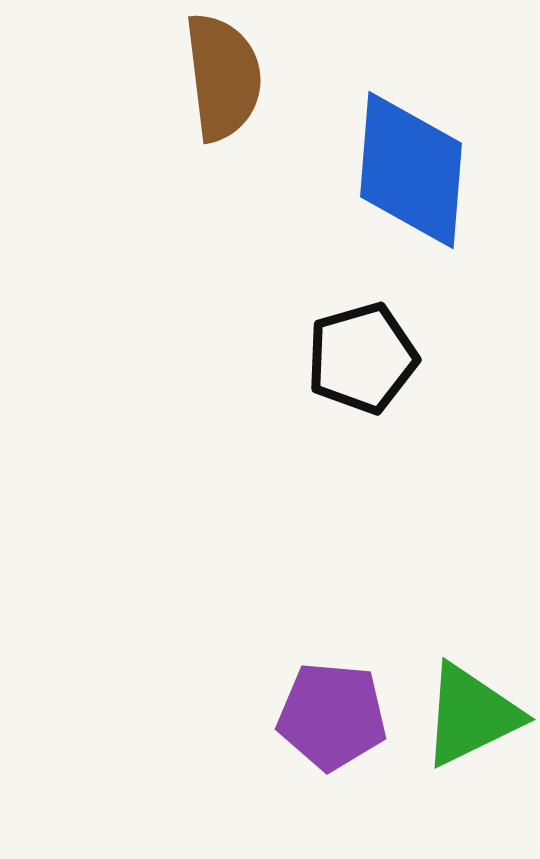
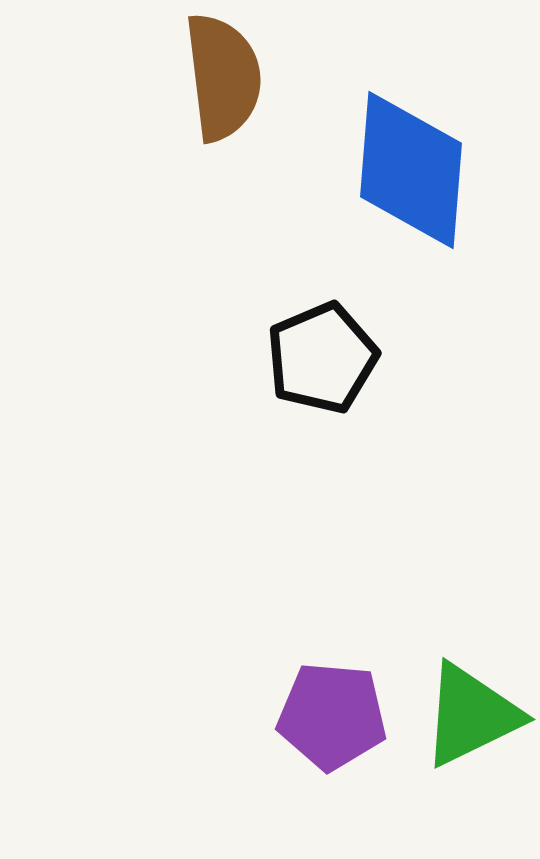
black pentagon: moved 40 px left; rotated 7 degrees counterclockwise
